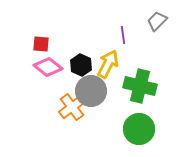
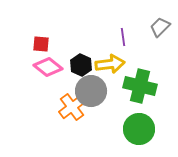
gray trapezoid: moved 3 px right, 6 px down
purple line: moved 2 px down
yellow arrow: moved 2 px right; rotated 56 degrees clockwise
